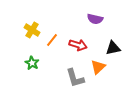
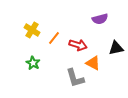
purple semicircle: moved 5 px right; rotated 28 degrees counterclockwise
orange line: moved 2 px right, 2 px up
black triangle: moved 3 px right
green star: moved 1 px right
orange triangle: moved 5 px left, 4 px up; rotated 49 degrees counterclockwise
